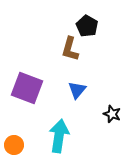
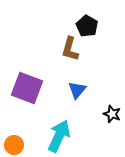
cyan arrow: rotated 16 degrees clockwise
